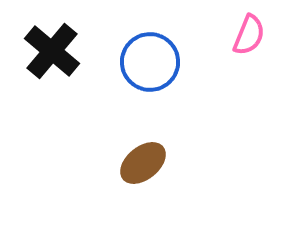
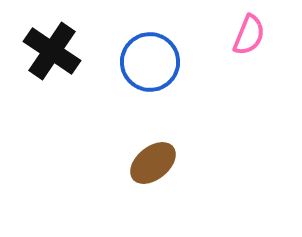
black cross: rotated 6 degrees counterclockwise
brown ellipse: moved 10 px right
